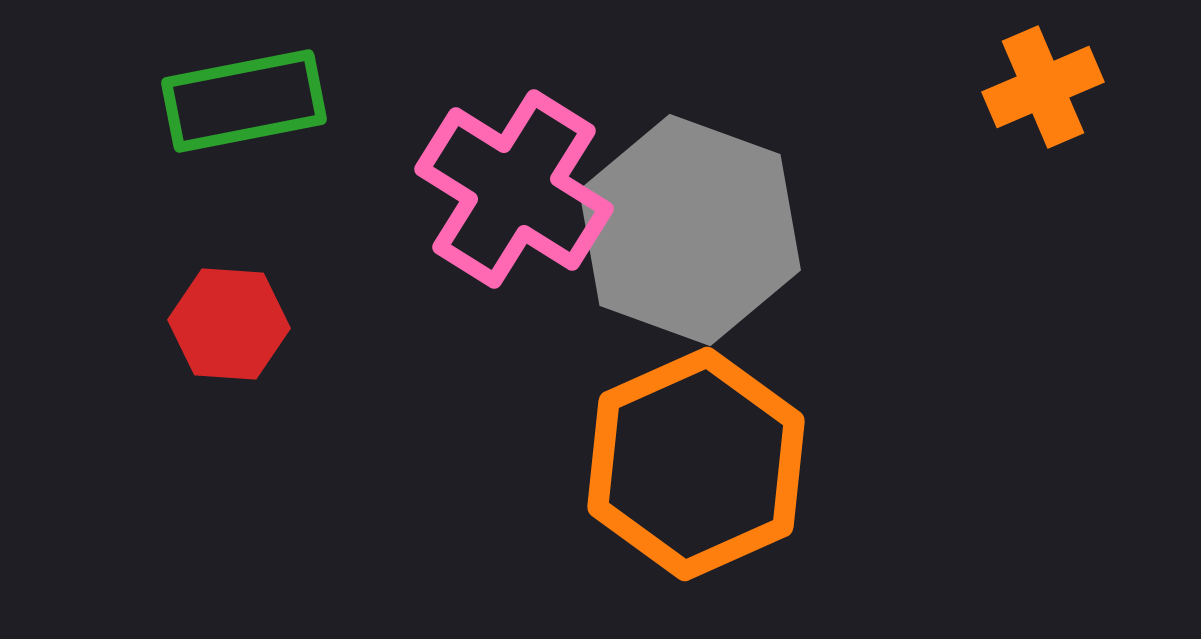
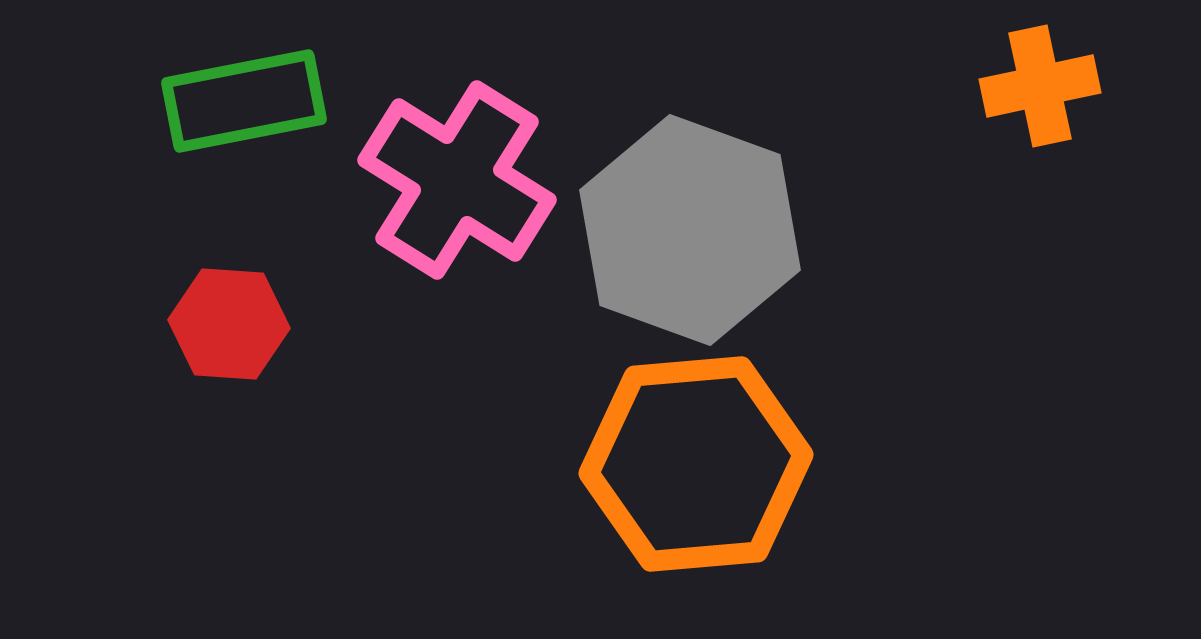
orange cross: moved 3 px left, 1 px up; rotated 11 degrees clockwise
pink cross: moved 57 px left, 9 px up
orange hexagon: rotated 19 degrees clockwise
